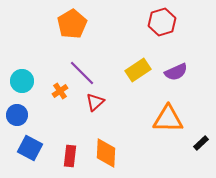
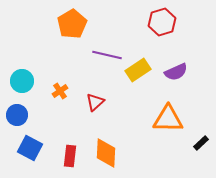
purple line: moved 25 px right, 18 px up; rotated 32 degrees counterclockwise
